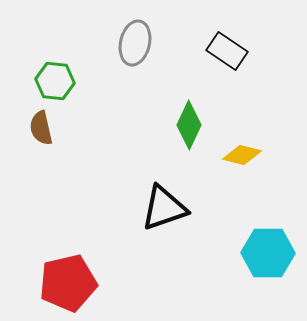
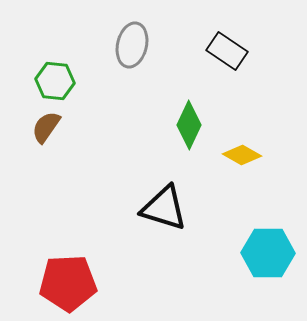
gray ellipse: moved 3 px left, 2 px down
brown semicircle: moved 5 px right, 1 px up; rotated 48 degrees clockwise
yellow diamond: rotated 15 degrees clockwise
black triangle: rotated 36 degrees clockwise
red pentagon: rotated 10 degrees clockwise
